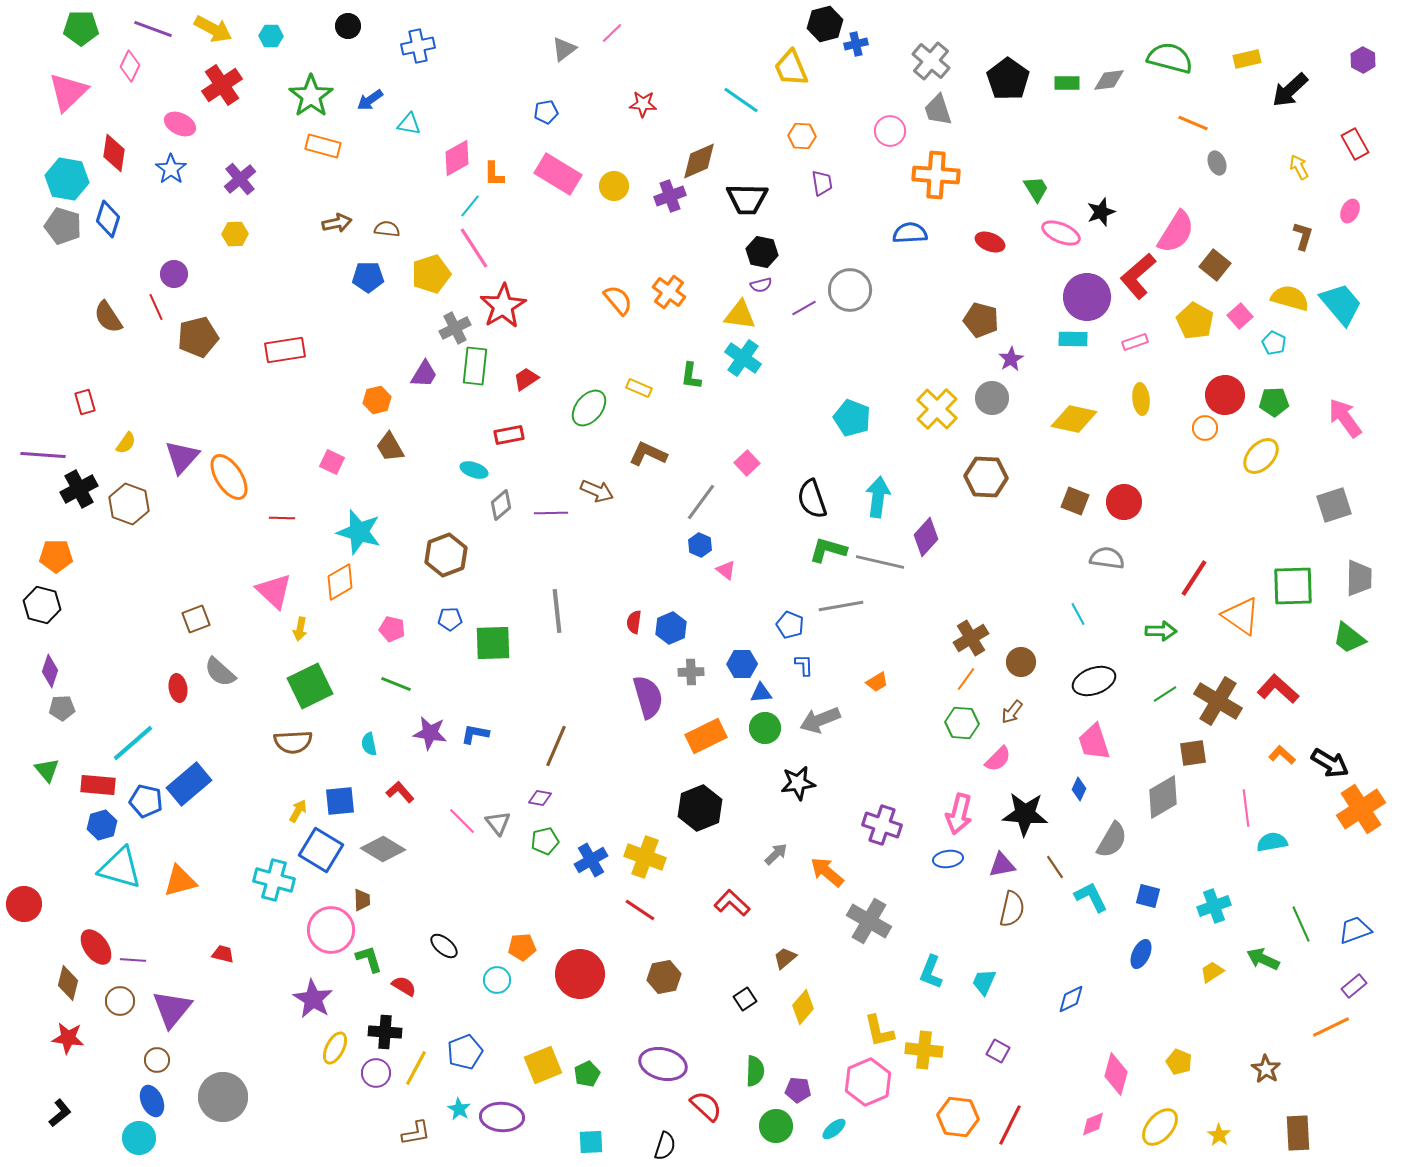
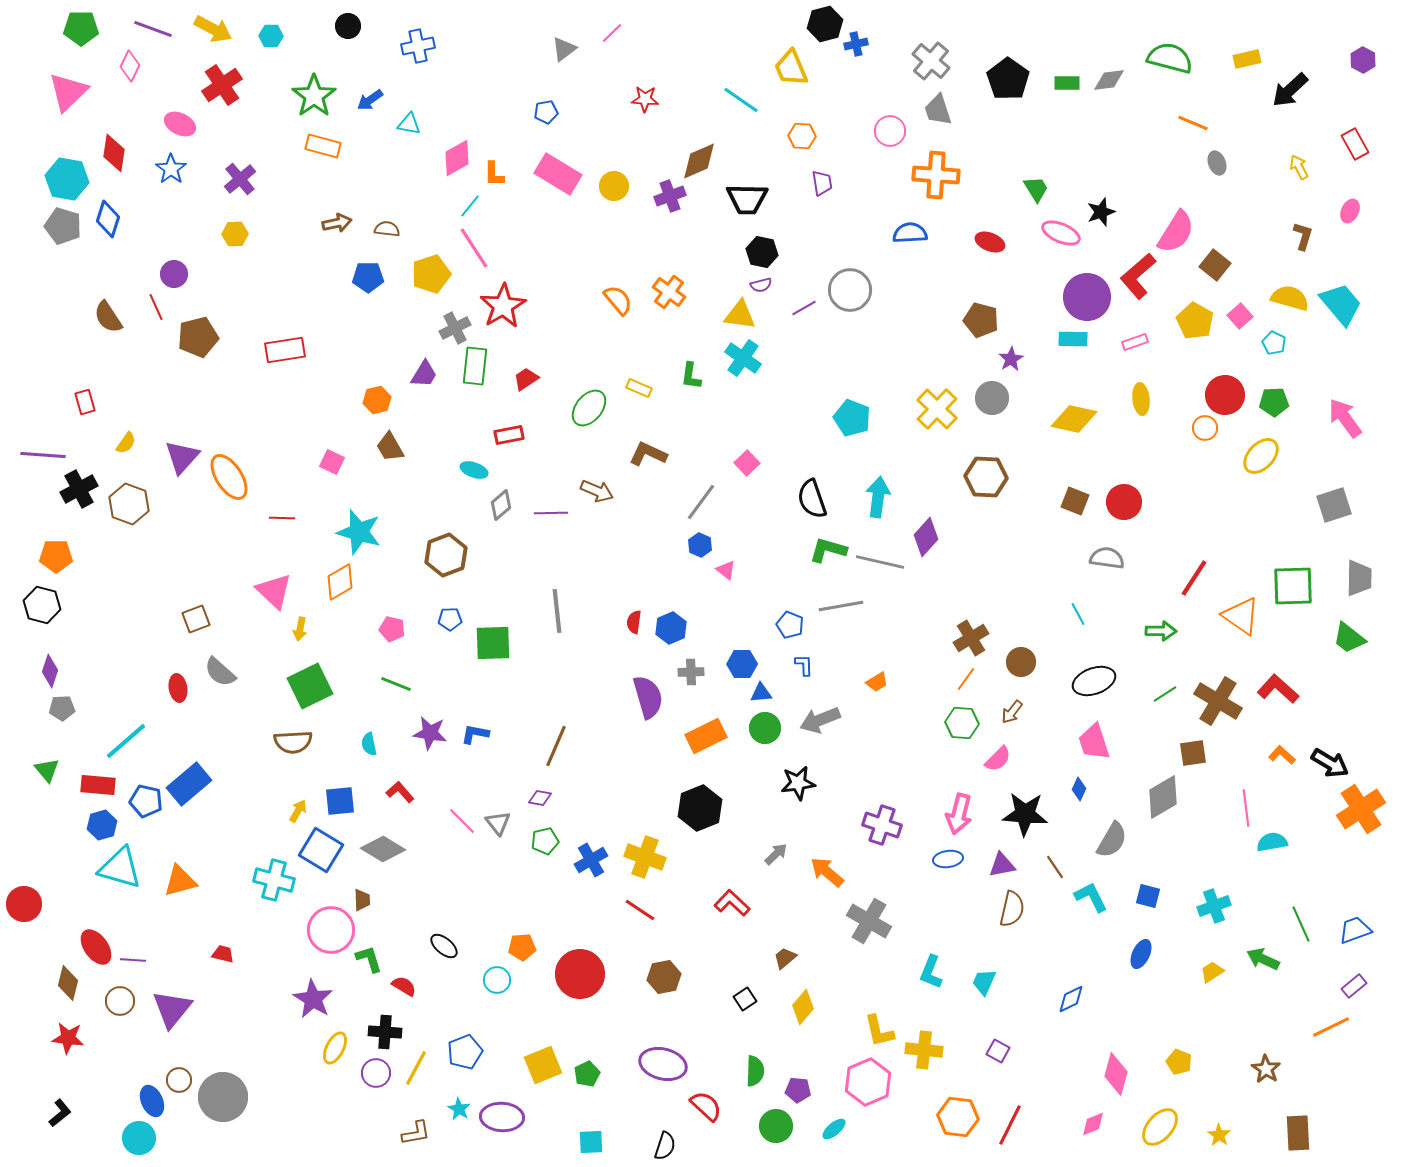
green star at (311, 96): moved 3 px right
red star at (643, 104): moved 2 px right, 5 px up
cyan line at (133, 743): moved 7 px left, 2 px up
brown circle at (157, 1060): moved 22 px right, 20 px down
